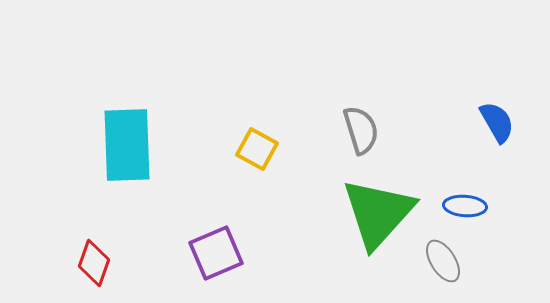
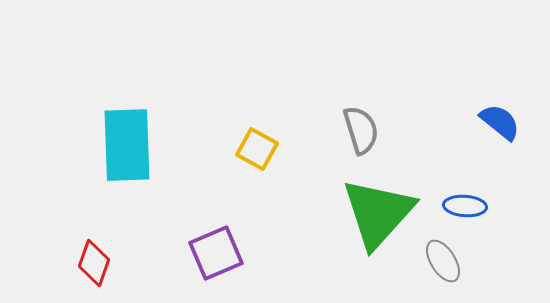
blue semicircle: moved 3 px right; rotated 21 degrees counterclockwise
